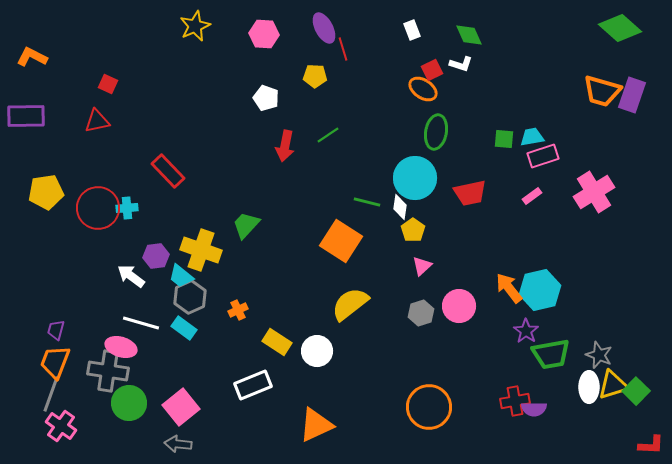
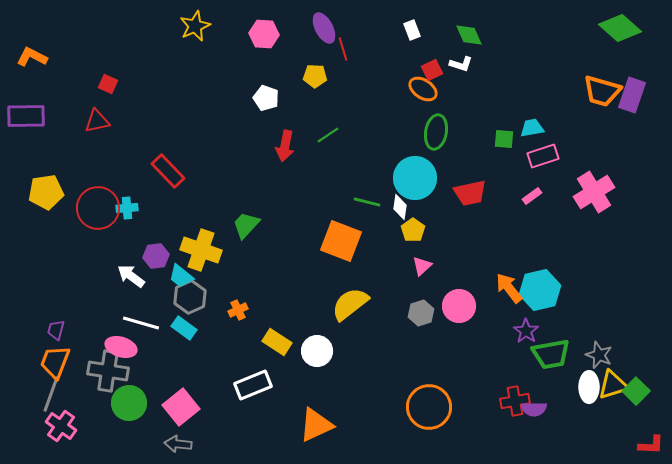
cyan trapezoid at (532, 137): moved 9 px up
orange square at (341, 241): rotated 12 degrees counterclockwise
